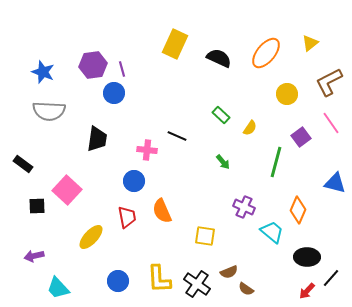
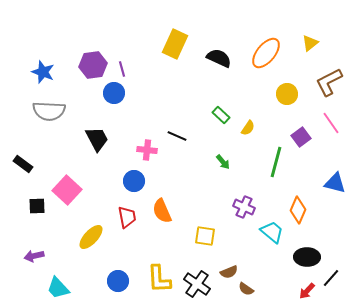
yellow semicircle at (250, 128): moved 2 px left
black trapezoid at (97, 139): rotated 36 degrees counterclockwise
